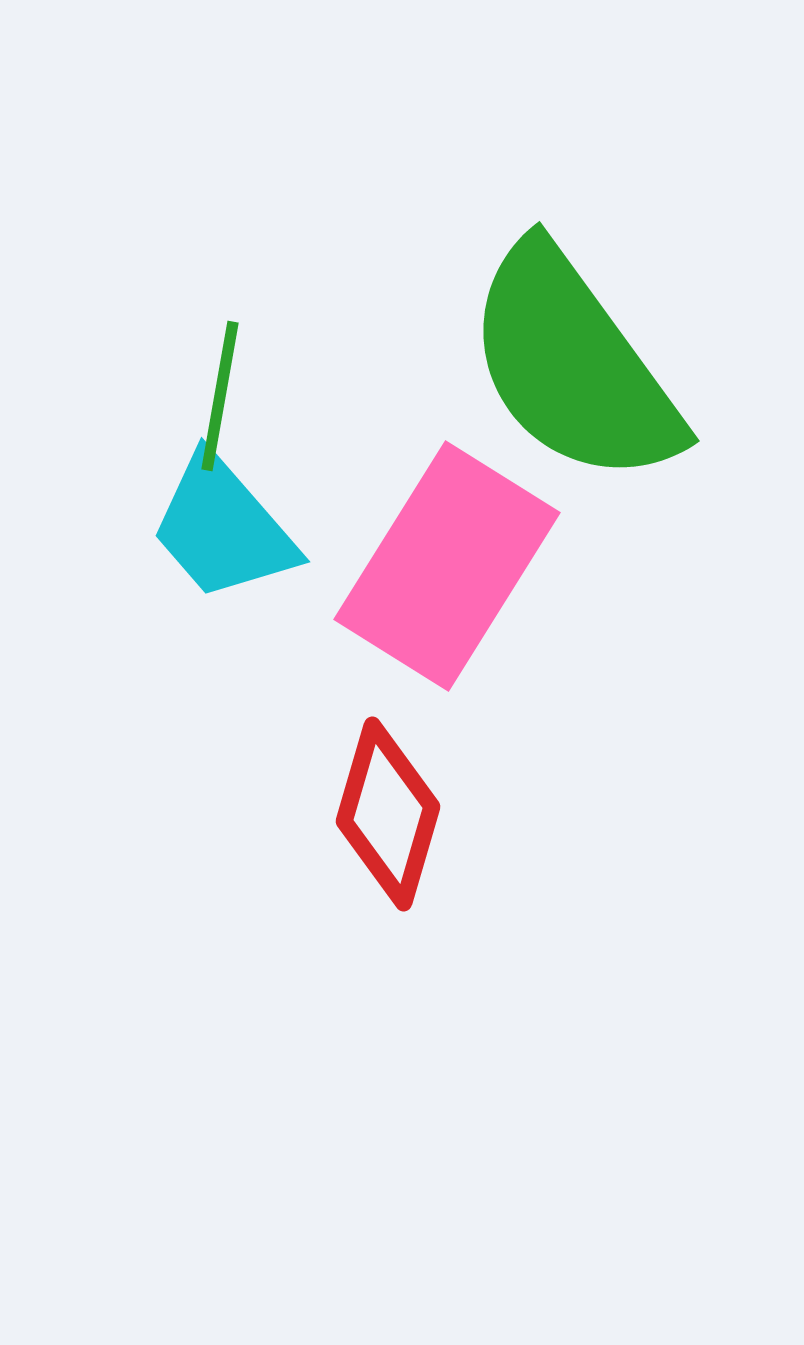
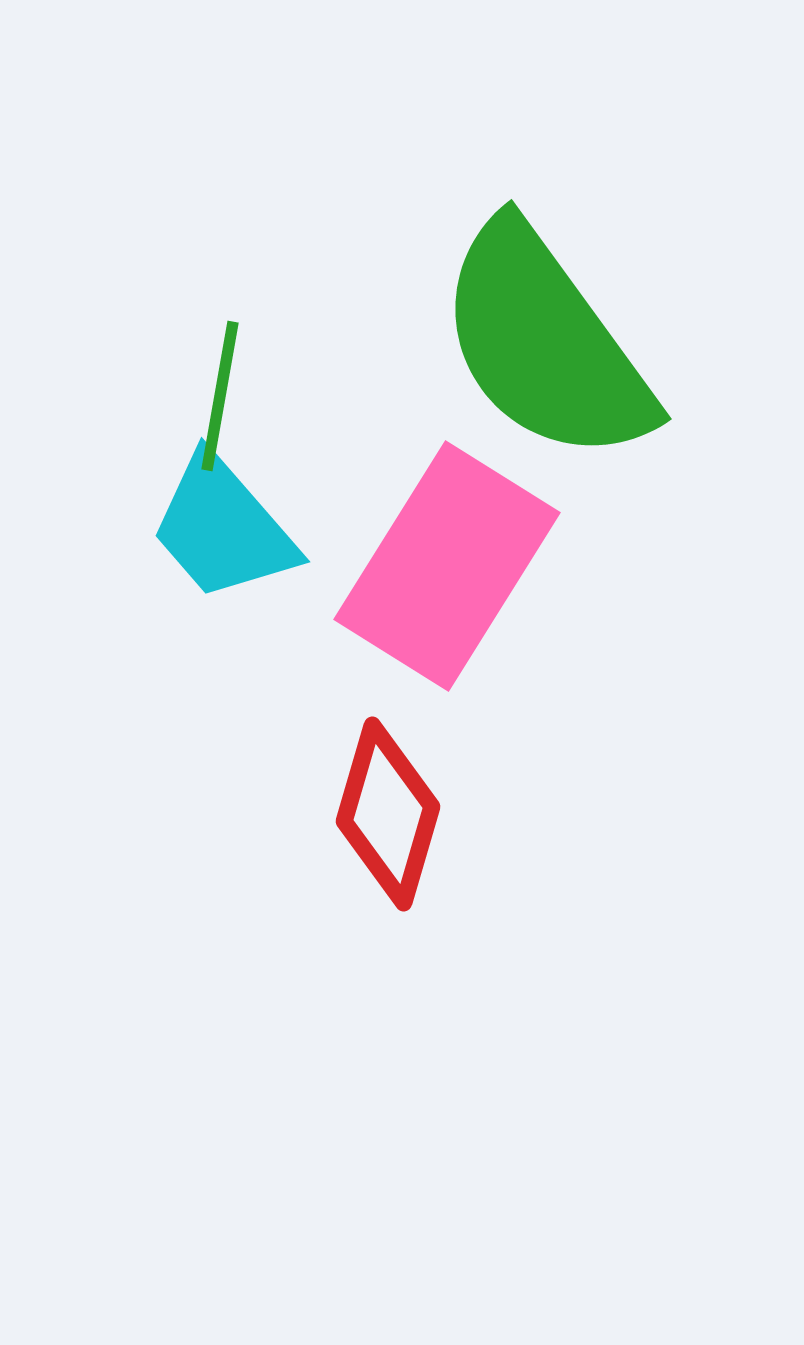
green semicircle: moved 28 px left, 22 px up
